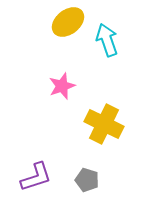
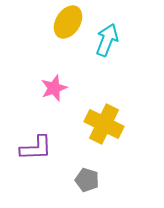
yellow ellipse: rotated 20 degrees counterclockwise
cyan arrow: rotated 40 degrees clockwise
pink star: moved 8 px left, 2 px down
purple L-shape: moved 29 px up; rotated 16 degrees clockwise
